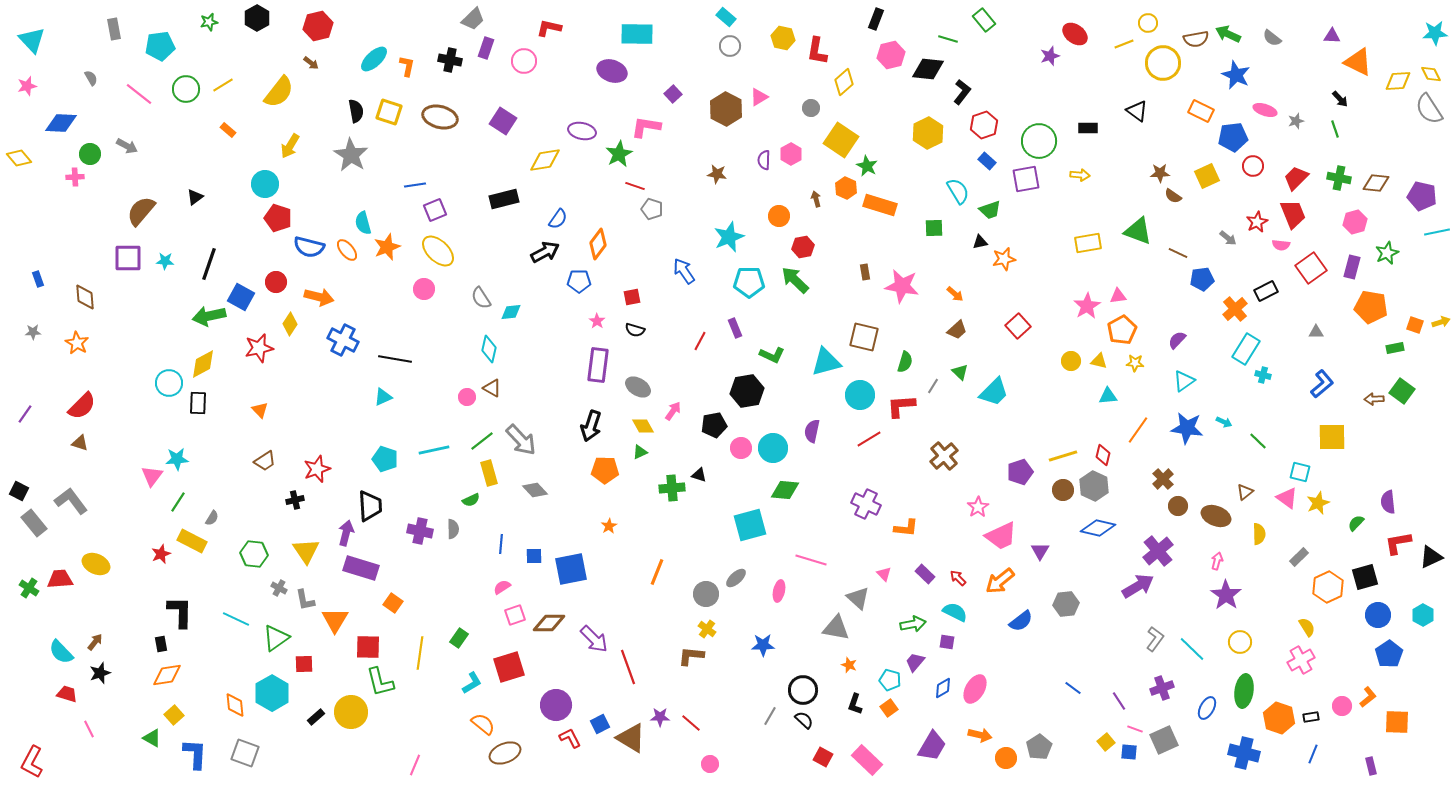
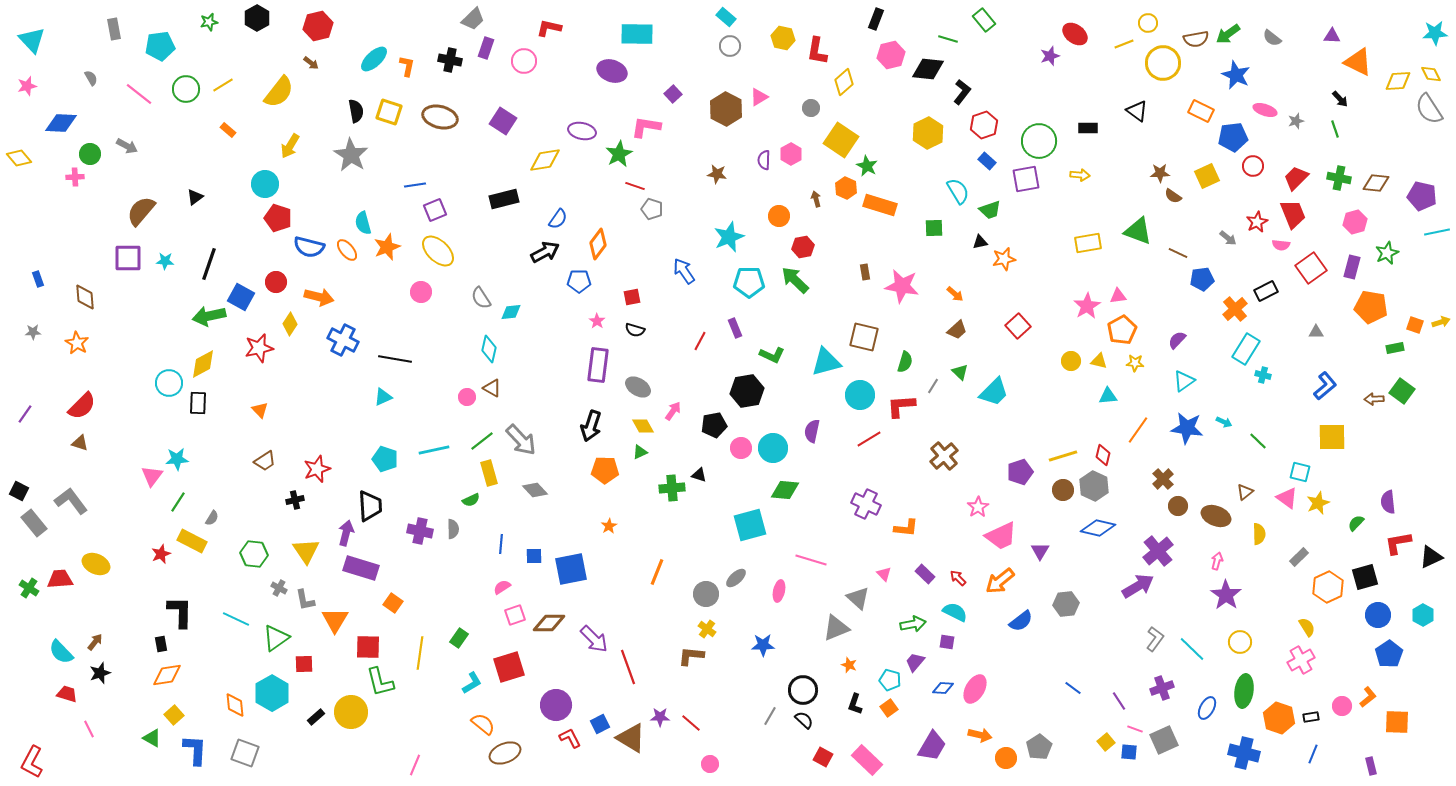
green arrow at (1228, 34): rotated 60 degrees counterclockwise
pink circle at (424, 289): moved 3 px left, 3 px down
blue L-shape at (1322, 384): moved 3 px right, 2 px down
gray triangle at (836, 628): rotated 32 degrees counterclockwise
blue diamond at (943, 688): rotated 35 degrees clockwise
blue L-shape at (195, 754): moved 4 px up
